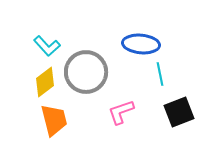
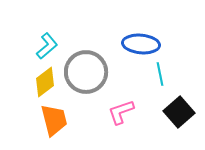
cyan L-shape: rotated 88 degrees counterclockwise
black square: rotated 20 degrees counterclockwise
